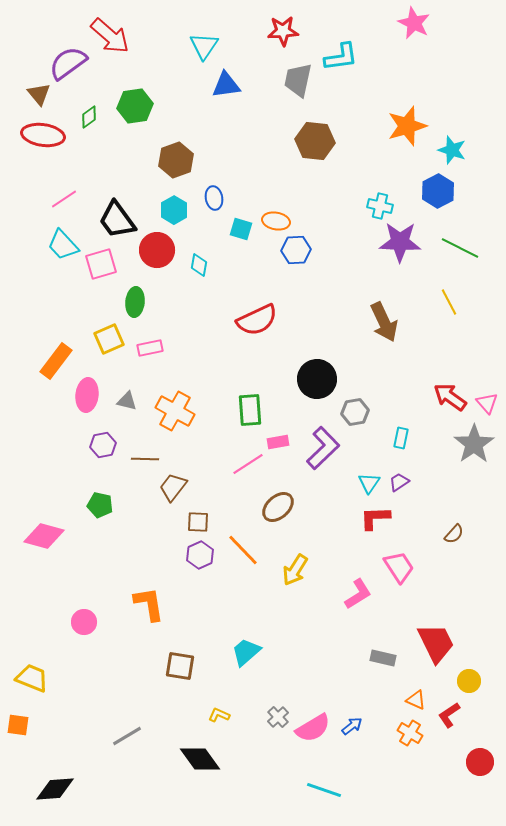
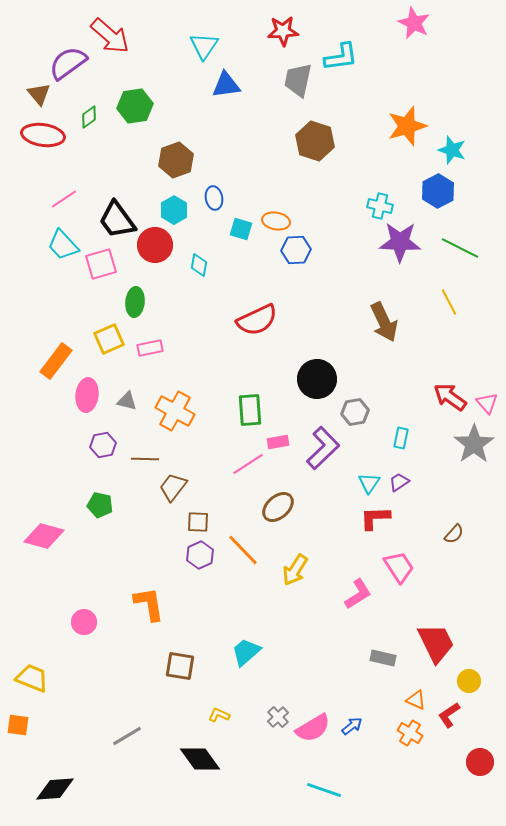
brown hexagon at (315, 141): rotated 12 degrees clockwise
red circle at (157, 250): moved 2 px left, 5 px up
